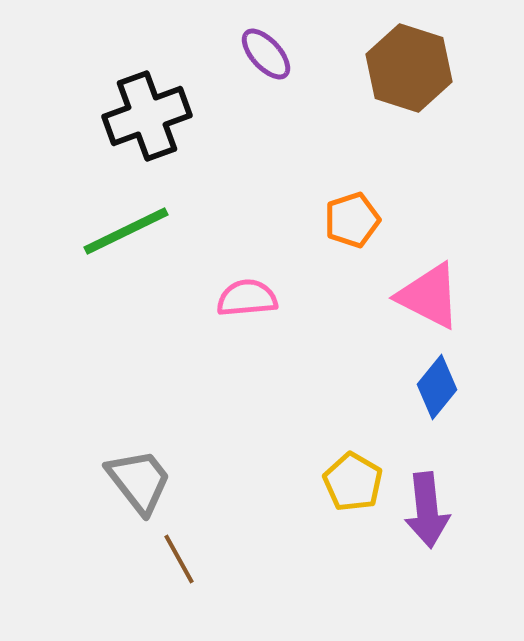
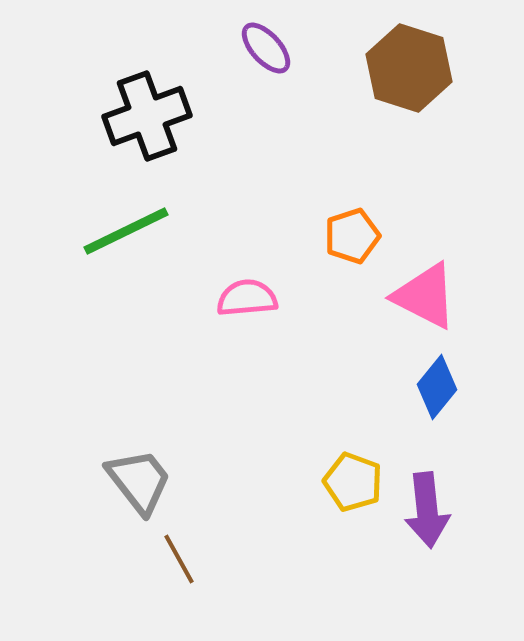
purple ellipse: moved 6 px up
orange pentagon: moved 16 px down
pink triangle: moved 4 px left
yellow pentagon: rotated 10 degrees counterclockwise
